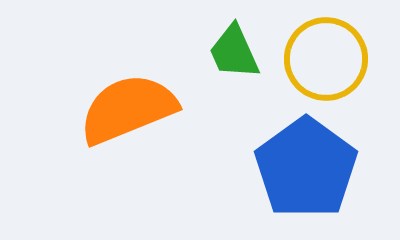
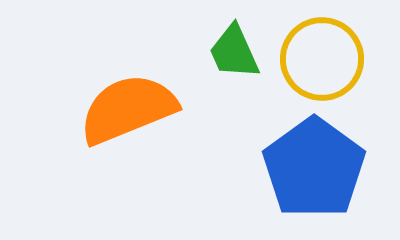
yellow circle: moved 4 px left
blue pentagon: moved 8 px right
